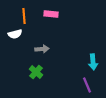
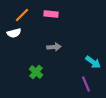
orange line: moved 2 px left, 1 px up; rotated 49 degrees clockwise
white semicircle: moved 1 px left, 1 px up
gray arrow: moved 12 px right, 2 px up
cyan arrow: rotated 49 degrees counterclockwise
purple line: moved 1 px left, 1 px up
